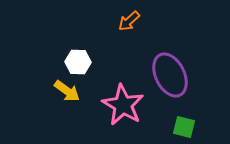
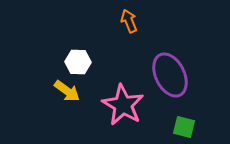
orange arrow: rotated 110 degrees clockwise
